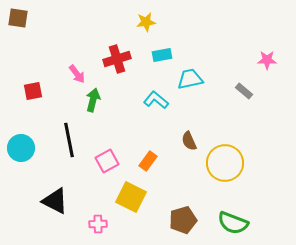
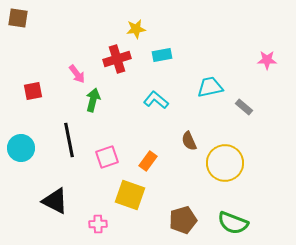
yellow star: moved 10 px left, 7 px down
cyan trapezoid: moved 20 px right, 8 px down
gray rectangle: moved 16 px down
pink square: moved 4 px up; rotated 10 degrees clockwise
yellow square: moved 1 px left, 2 px up; rotated 8 degrees counterclockwise
